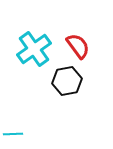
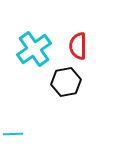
red semicircle: rotated 144 degrees counterclockwise
black hexagon: moved 1 px left, 1 px down
